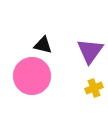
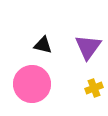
purple triangle: moved 2 px left, 4 px up
pink circle: moved 8 px down
